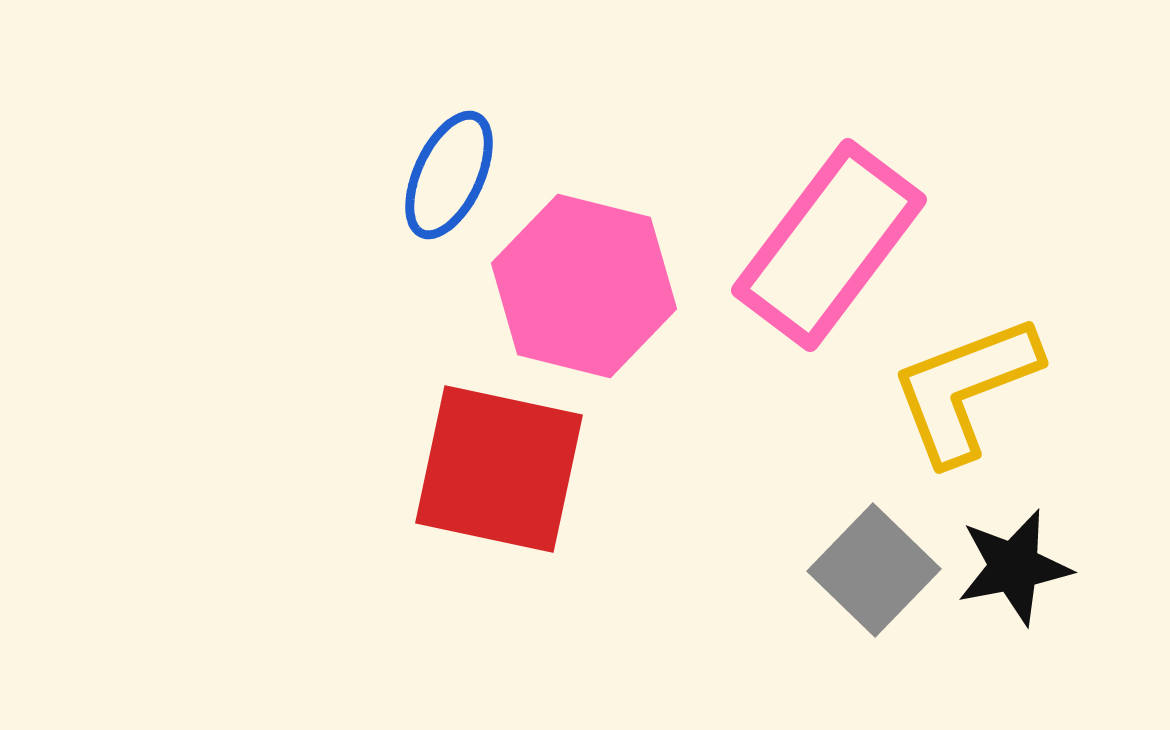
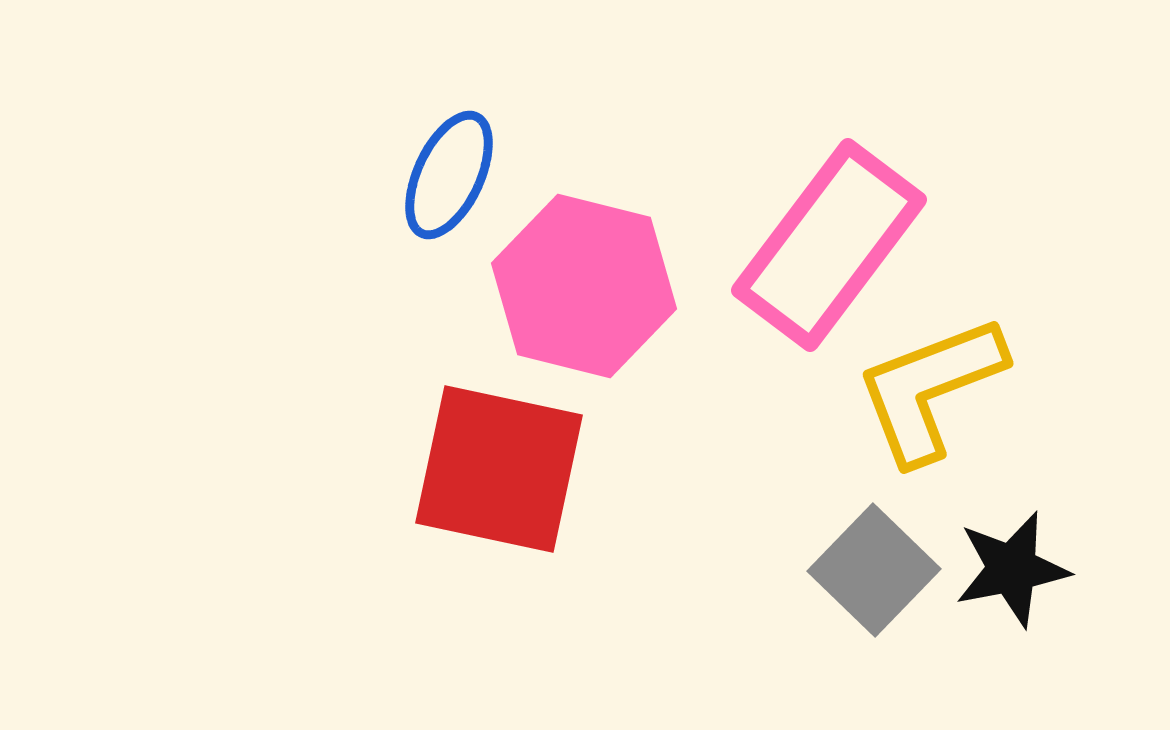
yellow L-shape: moved 35 px left
black star: moved 2 px left, 2 px down
